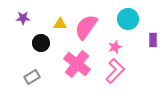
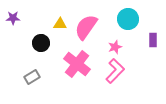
purple star: moved 10 px left
